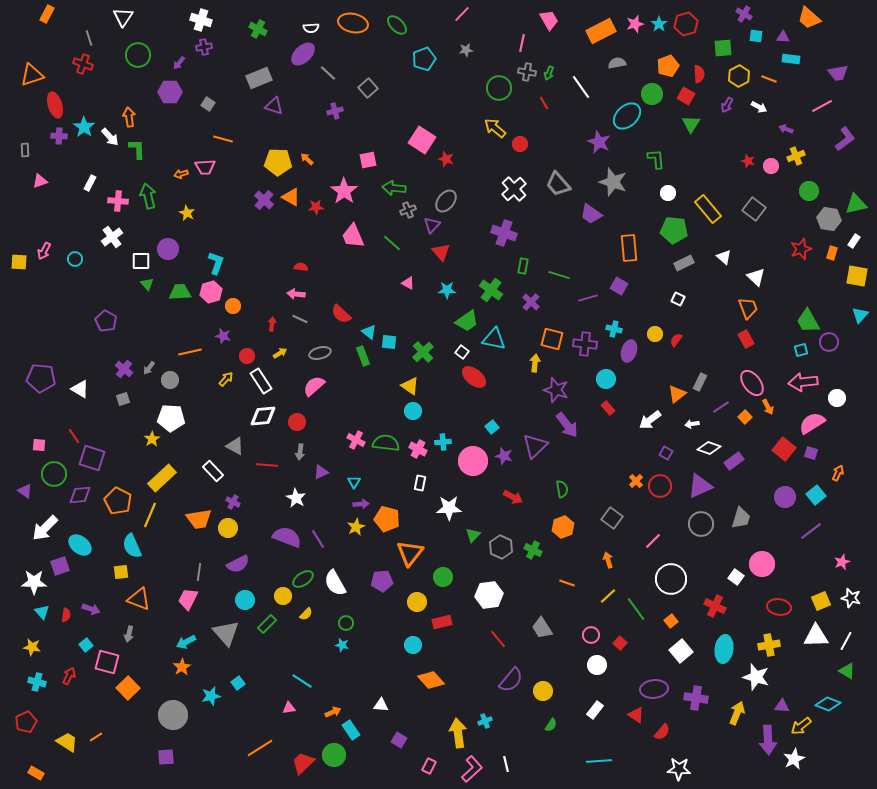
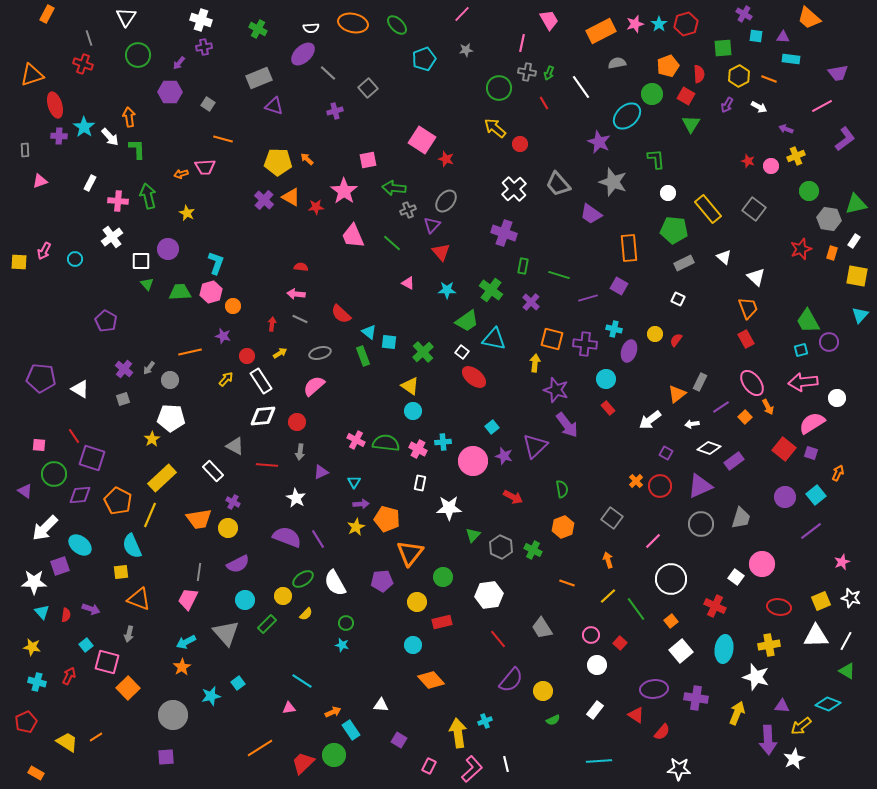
white triangle at (123, 17): moved 3 px right
green semicircle at (551, 725): moved 2 px right, 5 px up; rotated 32 degrees clockwise
